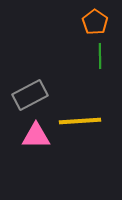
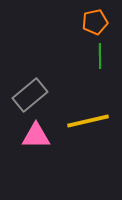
orange pentagon: rotated 25 degrees clockwise
gray rectangle: rotated 12 degrees counterclockwise
yellow line: moved 8 px right; rotated 9 degrees counterclockwise
